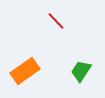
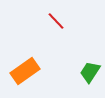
green trapezoid: moved 9 px right, 1 px down
